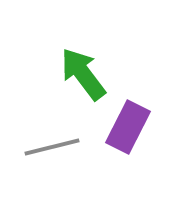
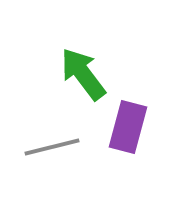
purple rectangle: rotated 12 degrees counterclockwise
